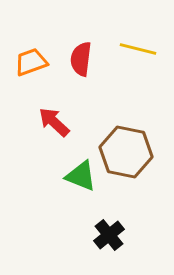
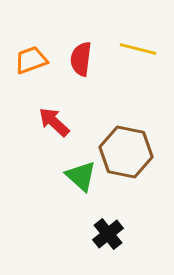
orange trapezoid: moved 2 px up
green triangle: rotated 20 degrees clockwise
black cross: moved 1 px left, 1 px up
